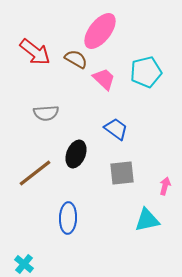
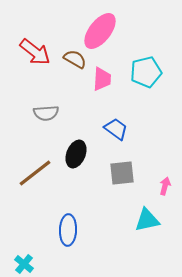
brown semicircle: moved 1 px left
pink trapezoid: moved 2 px left; rotated 50 degrees clockwise
blue ellipse: moved 12 px down
